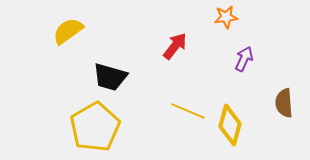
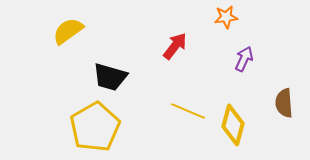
yellow diamond: moved 3 px right
